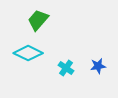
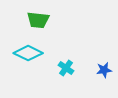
green trapezoid: rotated 125 degrees counterclockwise
blue star: moved 6 px right, 4 px down
